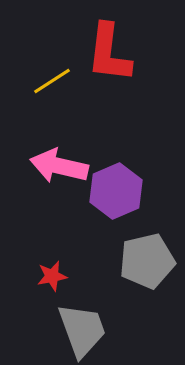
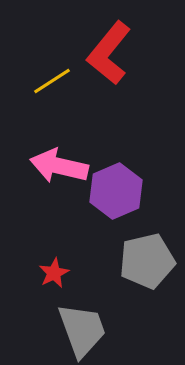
red L-shape: rotated 32 degrees clockwise
red star: moved 2 px right, 3 px up; rotated 16 degrees counterclockwise
